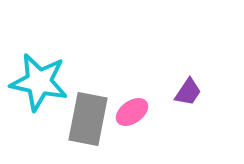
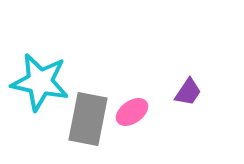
cyan star: moved 1 px right
